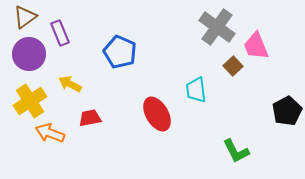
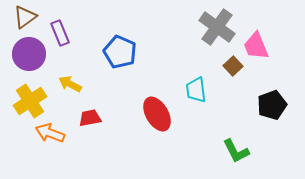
black pentagon: moved 15 px left, 6 px up; rotated 8 degrees clockwise
